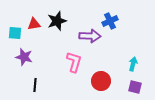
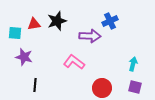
pink L-shape: rotated 70 degrees counterclockwise
red circle: moved 1 px right, 7 px down
